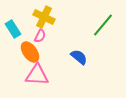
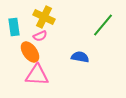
cyan rectangle: moved 1 px right, 2 px up; rotated 24 degrees clockwise
pink semicircle: rotated 40 degrees clockwise
blue semicircle: moved 1 px right; rotated 30 degrees counterclockwise
